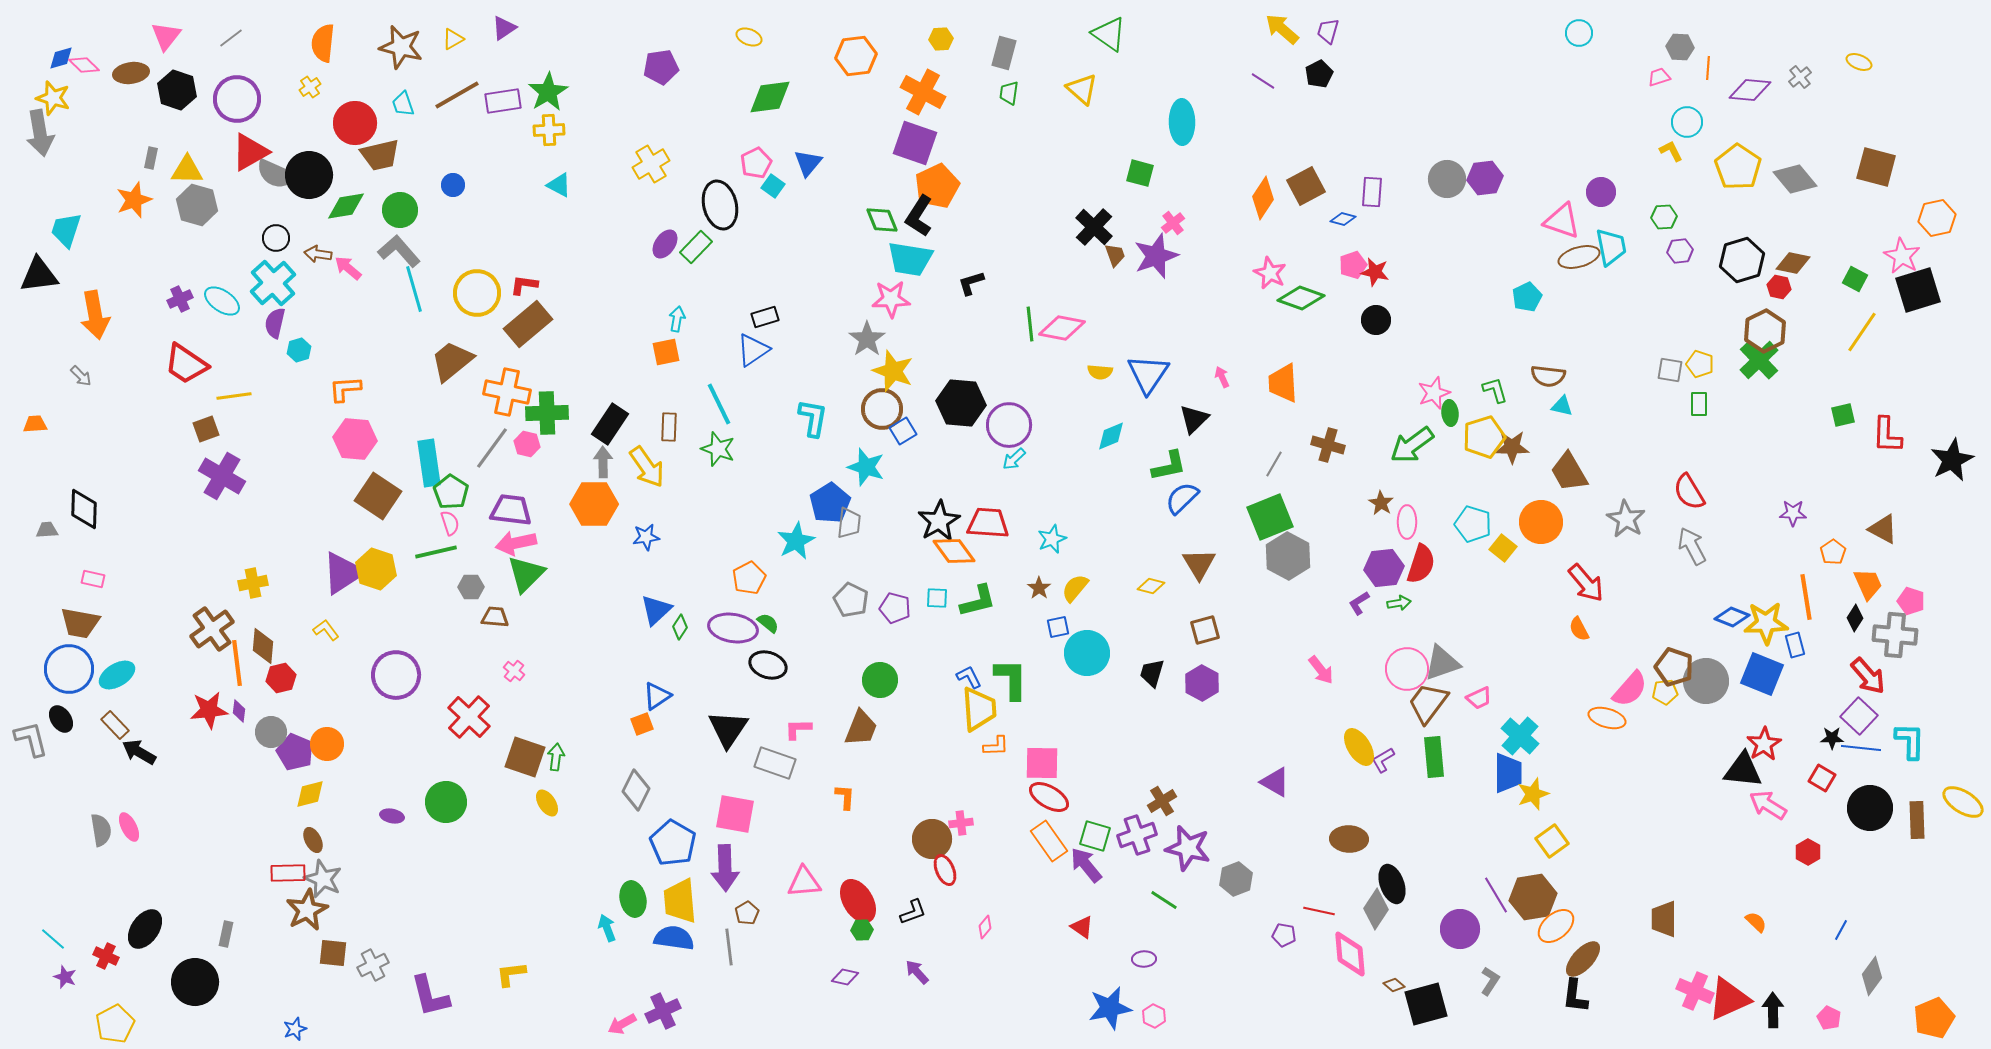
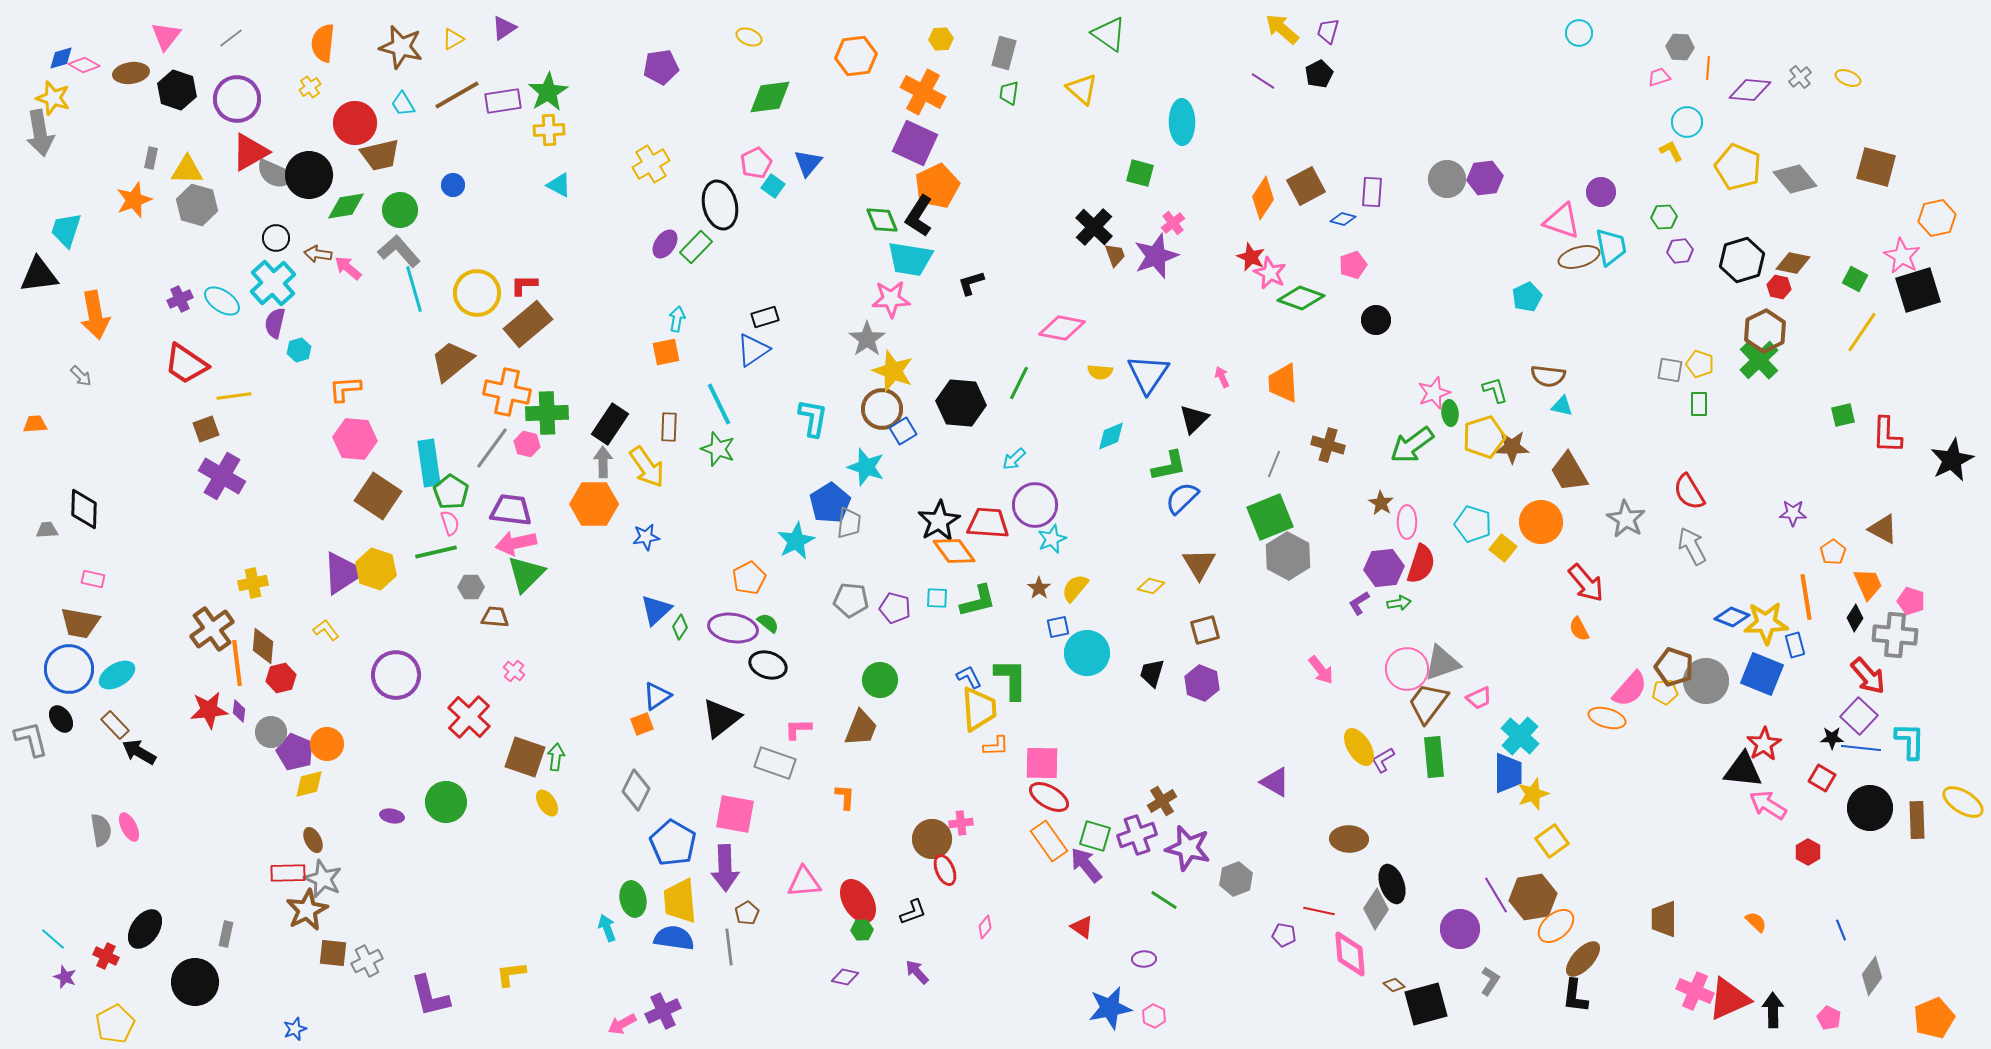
yellow ellipse at (1859, 62): moved 11 px left, 16 px down
pink diamond at (84, 65): rotated 16 degrees counterclockwise
cyan trapezoid at (403, 104): rotated 12 degrees counterclockwise
purple square at (915, 143): rotated 6 degrees clockwise
yellow pentagon at (1738, 167): rotated 12 degrees counterclockwise
red star at (1375, 272): moved 124 px left, 15 px up; rotated 12 degrees clockwise
red L-shape at (524, 285): rotated 8 degrees counterclockwise
green line at (1030, 324): moved 11 px left, 59 px down; rotated 32 degrees clockwise
purple circle at (1009, 425): moved 26 px right, 80 px down
gray line at (1274, 464): rotated 8 degrees counterclockwise
gray pentagon at (851, 600): rotated 20 degrees counterclockwise
purple hexagon at (1202, 683): rotated 8 degrees counterclockwise
black triangle at (728, 729): moved 7 px left, 11 px up; rotated 18 degrees clockwise
yellow diamond at (310, 794): moved 1 px left, 10 px up
blue line at (1841, 930): rotated 50 degrees counterclockwise
gray cross at (373, 965): moved 6 px left, 4 px up
